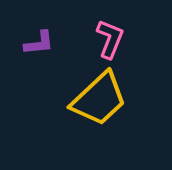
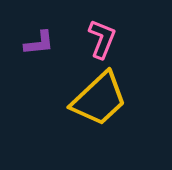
pink L-shape: moved 8 px left
